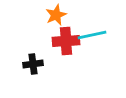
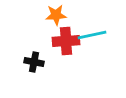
orange star: rotated 20 degrees clockwise
black cross: moved 1 px right, 2 px up; rotated 18 degrees clockwise
